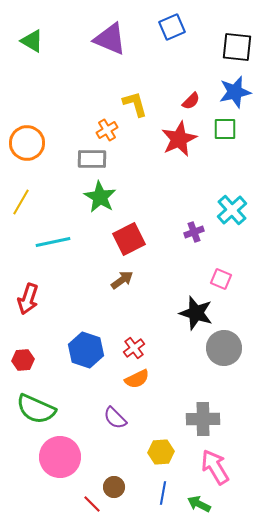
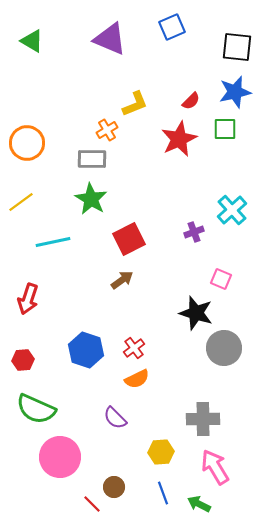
yellow L-shape: rotated 84 degrees clockwise
green star: moved 9 px left, 2 px down
yellow line: rotated 24 degrees clockwise
blue line: rotated 30 degrees counterclockwise
